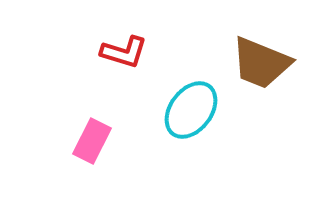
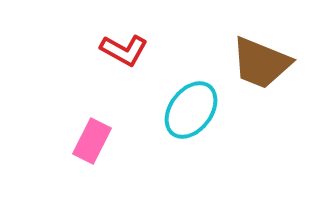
red L-shape: moved 2 px up; rotated 12 degrees clockwise
